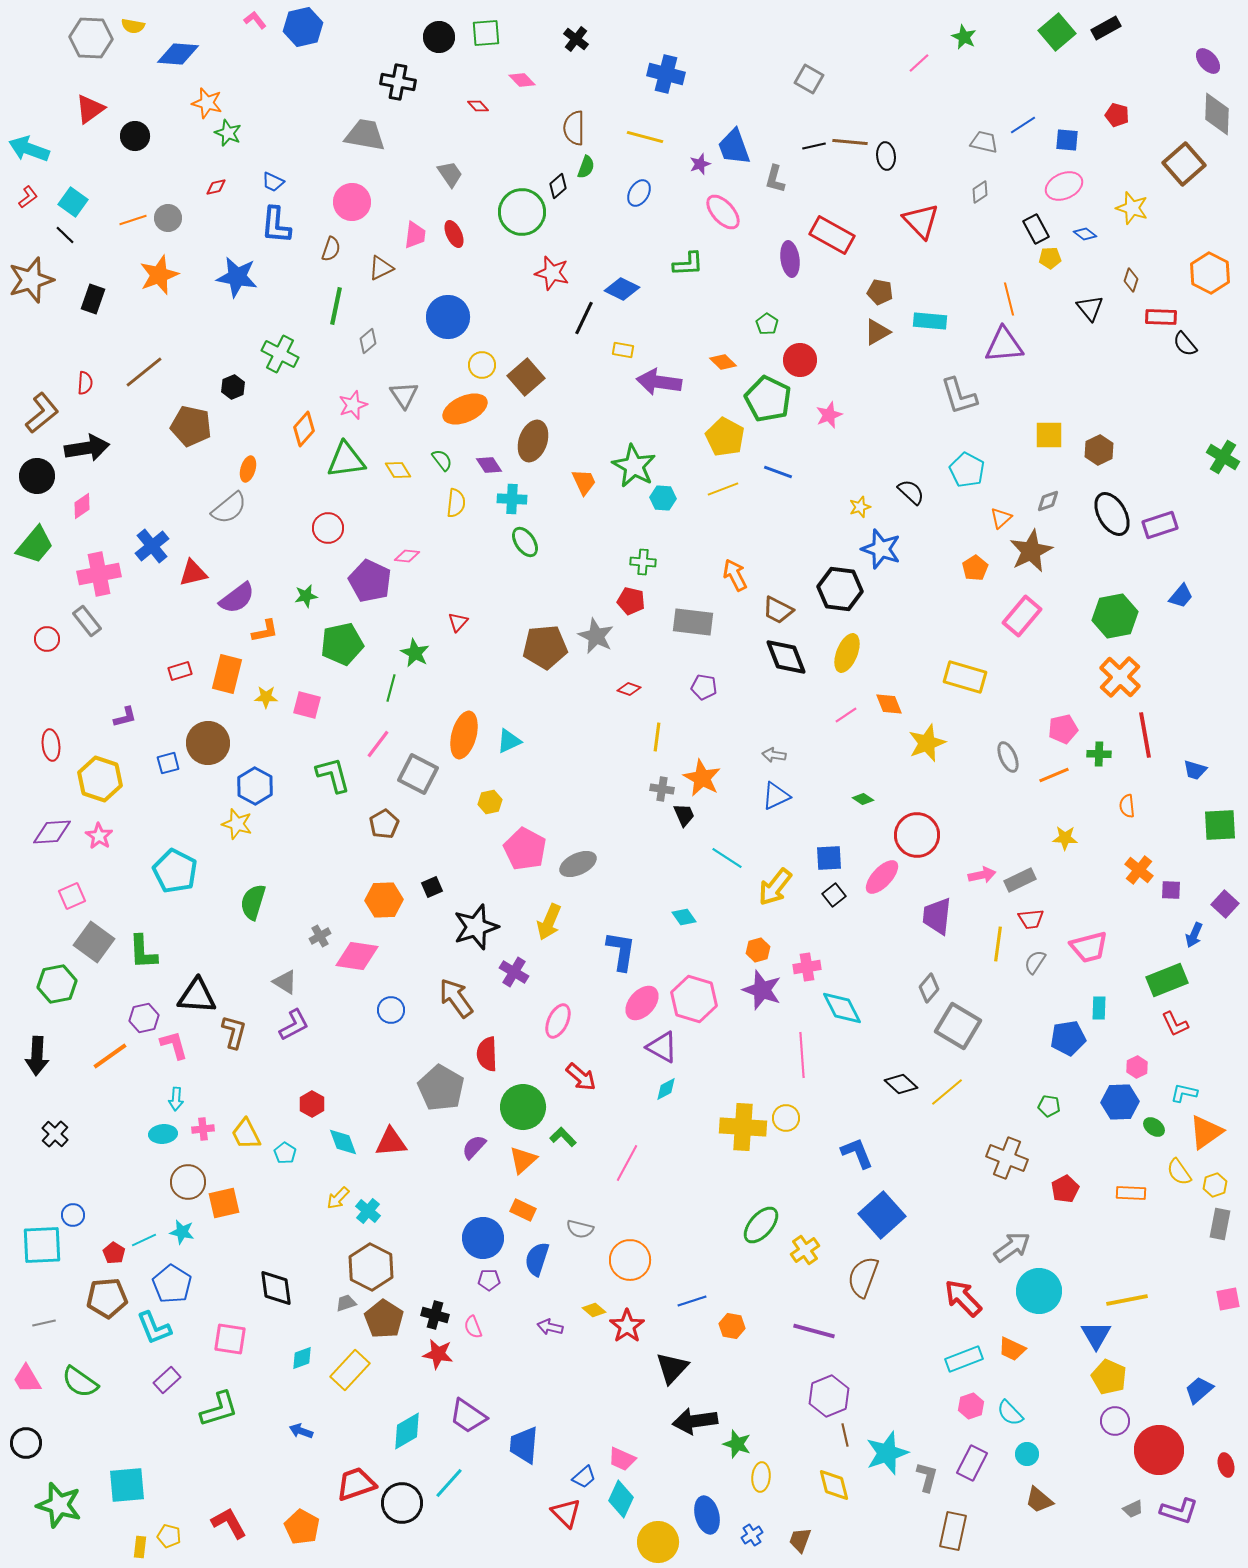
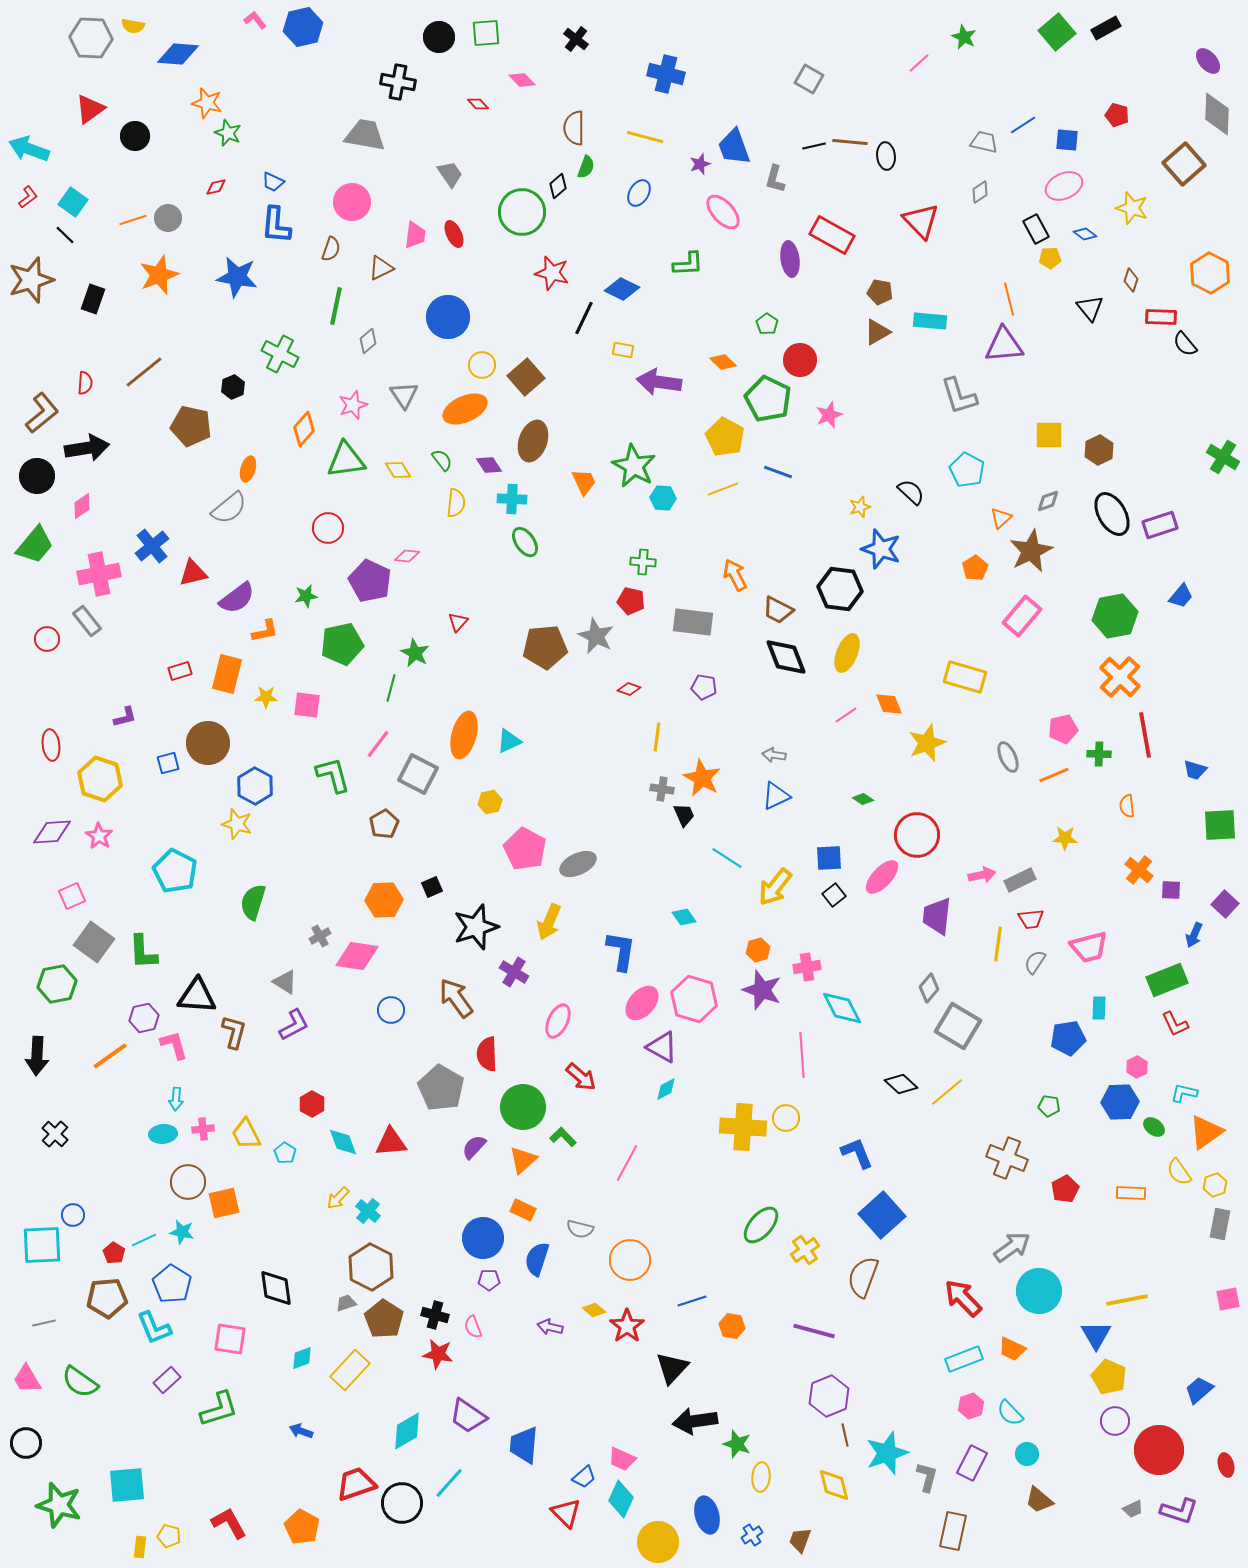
red diamond at (478, 106): moved 2 px up
pink square at (307, 705): rotated 8 degrees counterclockwise
